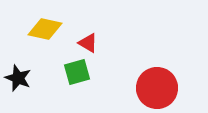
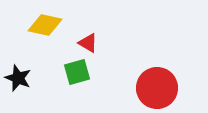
yellow diamond: moved 4 px up
